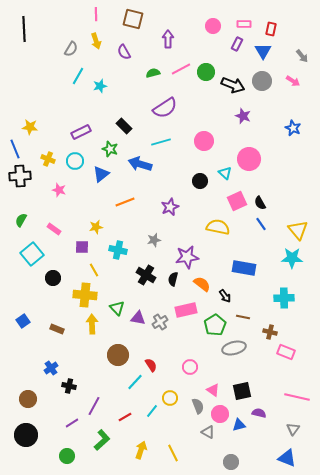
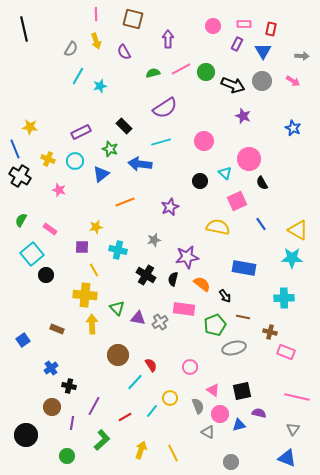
black line at (24, 29): rotated 10 degrees counterclockwise
gray arrow at (302, 56): rotated 48 degrees counterclockwise
blue arrow at (140, 164): rotated 10 degrees counterclockwise
black cross at (20, 176): rotated 35 degrees clockwise
black semicircle at (260, 203): moved 2 px right, 20 px up
pink rectangle at (54, 229): moved 4 px left
yellow triangle at (298, 230): rotated 20 degrees counterclockwise
black circle at (53, 278): moved 7 px left, 3 px up
pink rectangle at (186, 310): moved 2 px left, 1 px up; rotated 20 degrees clockwise
blue square at (23, 321): moved 19 px down
green pentagon at (215, 325): rotated 10 degrees clockwise
brown circle at (28, 399): moved 24 px right, 8 px down
purple line at (72, 423): rotated 48 degrees counterclockwise
